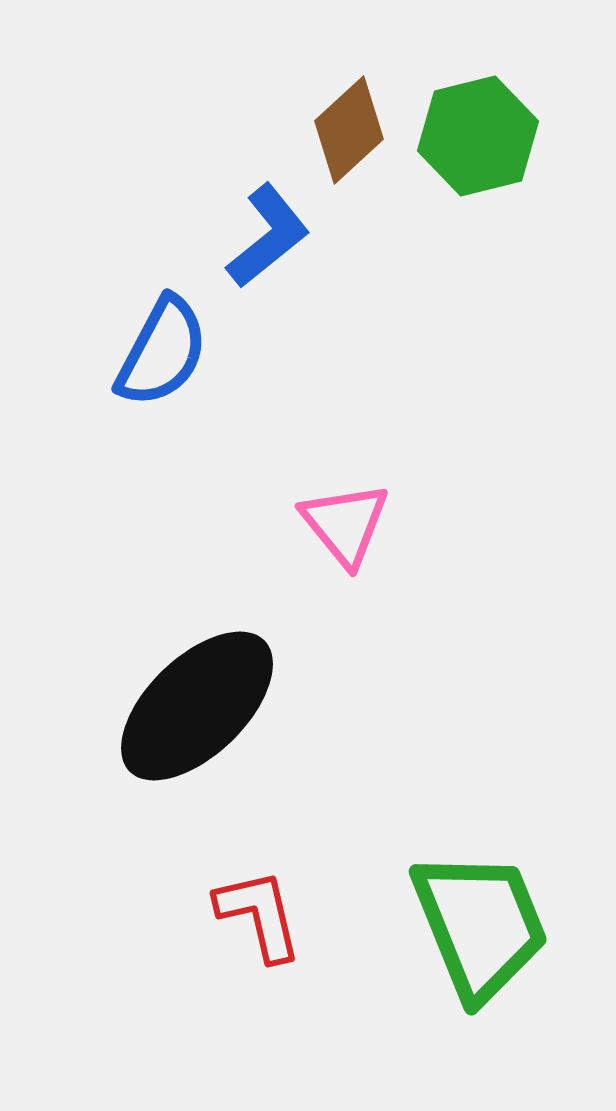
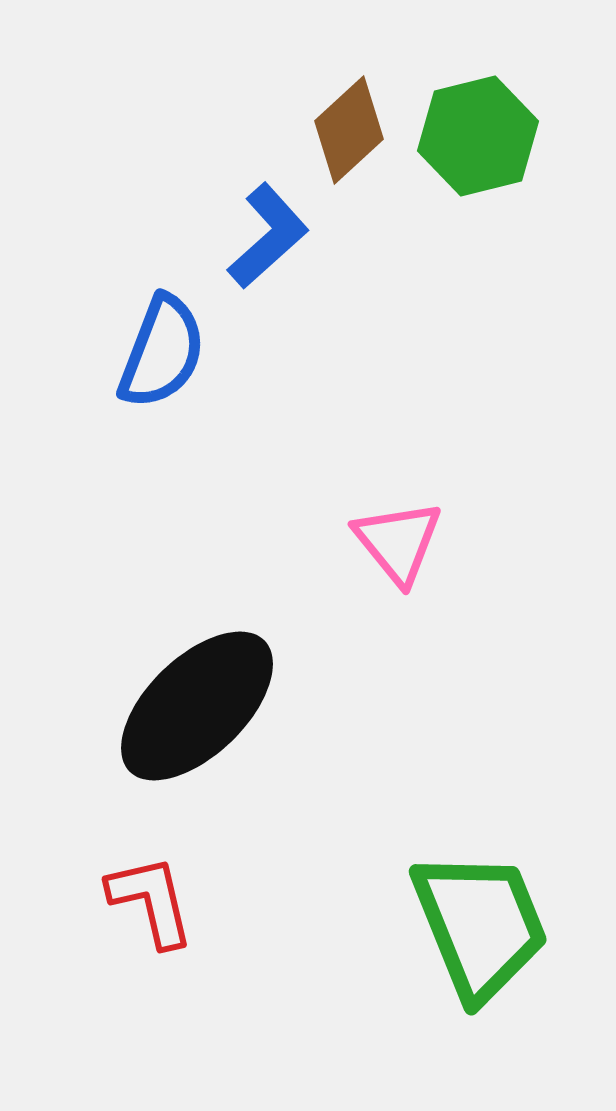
blue L-shape: rotated 3 degrees counterclockwise
blue semicircle: rotated 7 degrees counterclockwise
pink triangle: moved 53 px right, 18 px down
red L-shape: moved 108 px left, 14 px up
